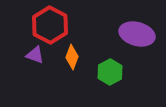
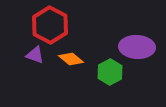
purple ellipse: moved 13 px down; rotated 12 degrees counterclockwise
orange diamond: moved 1 px left, 2 px down; rotated 70 degrees counterclockwise
